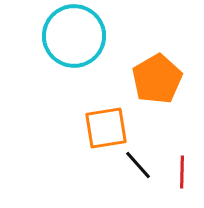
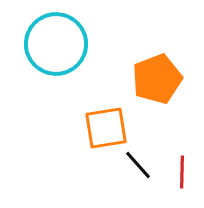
cyan circle: moved 18 px left, 8 px down
orange pentagon: rotated 9 degrees clockwise
